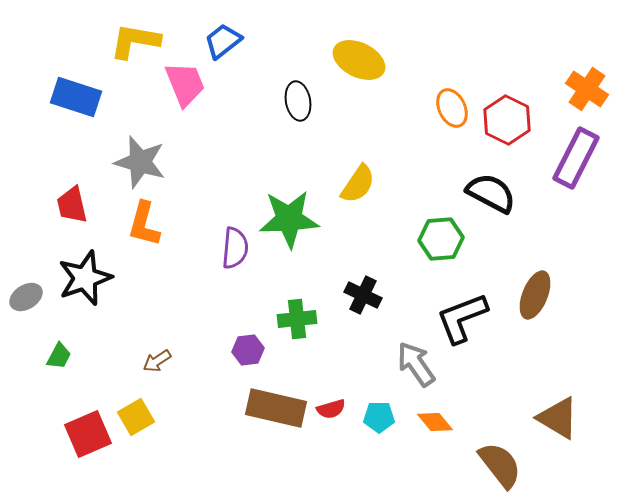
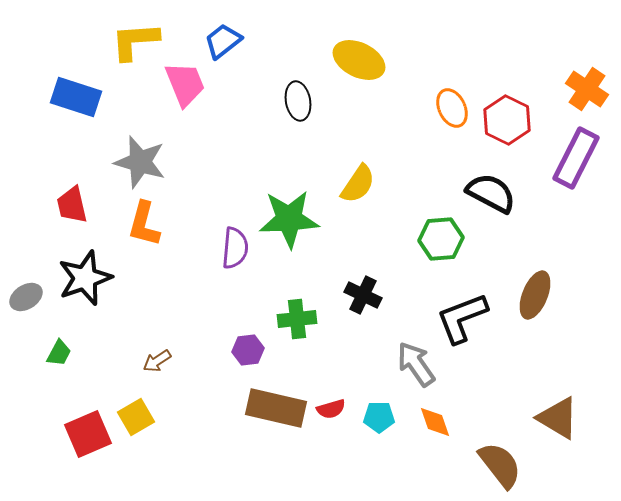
yellow L-shape: rotated 14 degrees counterclockwise
green trapezoid: moved 3 px up
orange diamond: rotated 21 degrees clockwise
